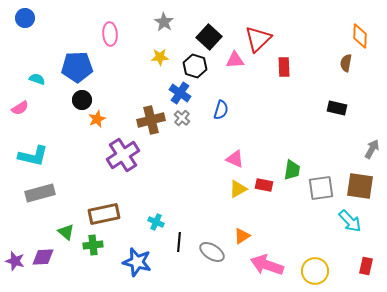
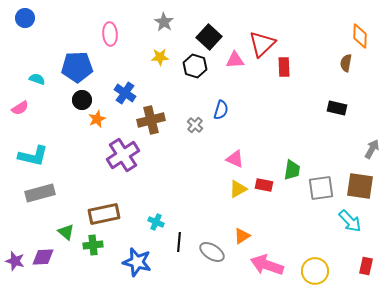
red triangle at (258, 39): moved 4 px right, 5 px down
blue cross at (180, 93): moved 55 px left
gray cross at (182, 118): moved 13 px right, 7 px down
